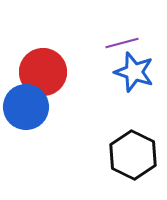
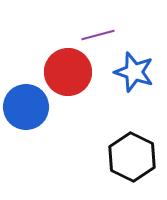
purple line: moved 24 px left, 8 px up
red circle: moved 25 px right
black hexagon: moved 1 px left, 2 px down
